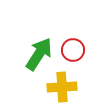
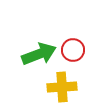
green arrow: rotated 36 degrees clockwise
